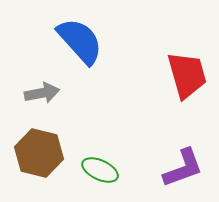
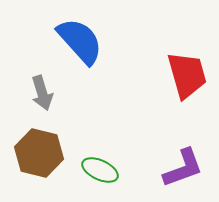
gray arrow: rotated 84 degrees clockwise
